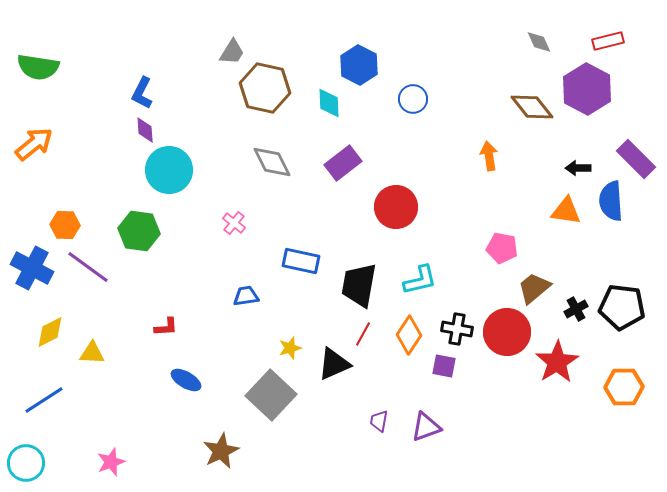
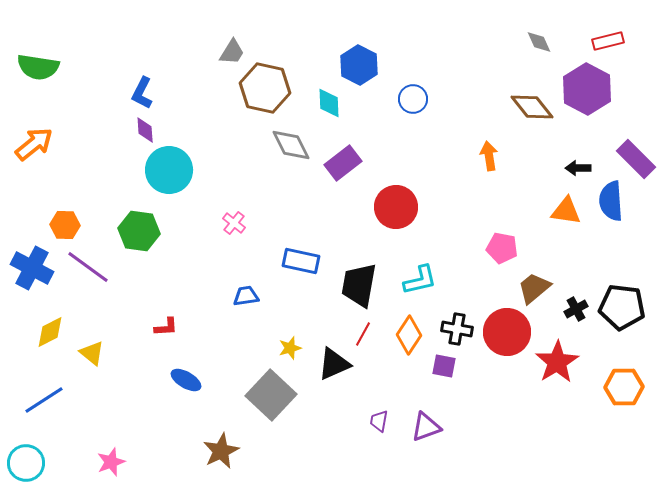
gray diamond at (272, 162): moved 19 px right, 17 px up
yellow triangle at (92, 353): rotated 36 degrees clockwise
